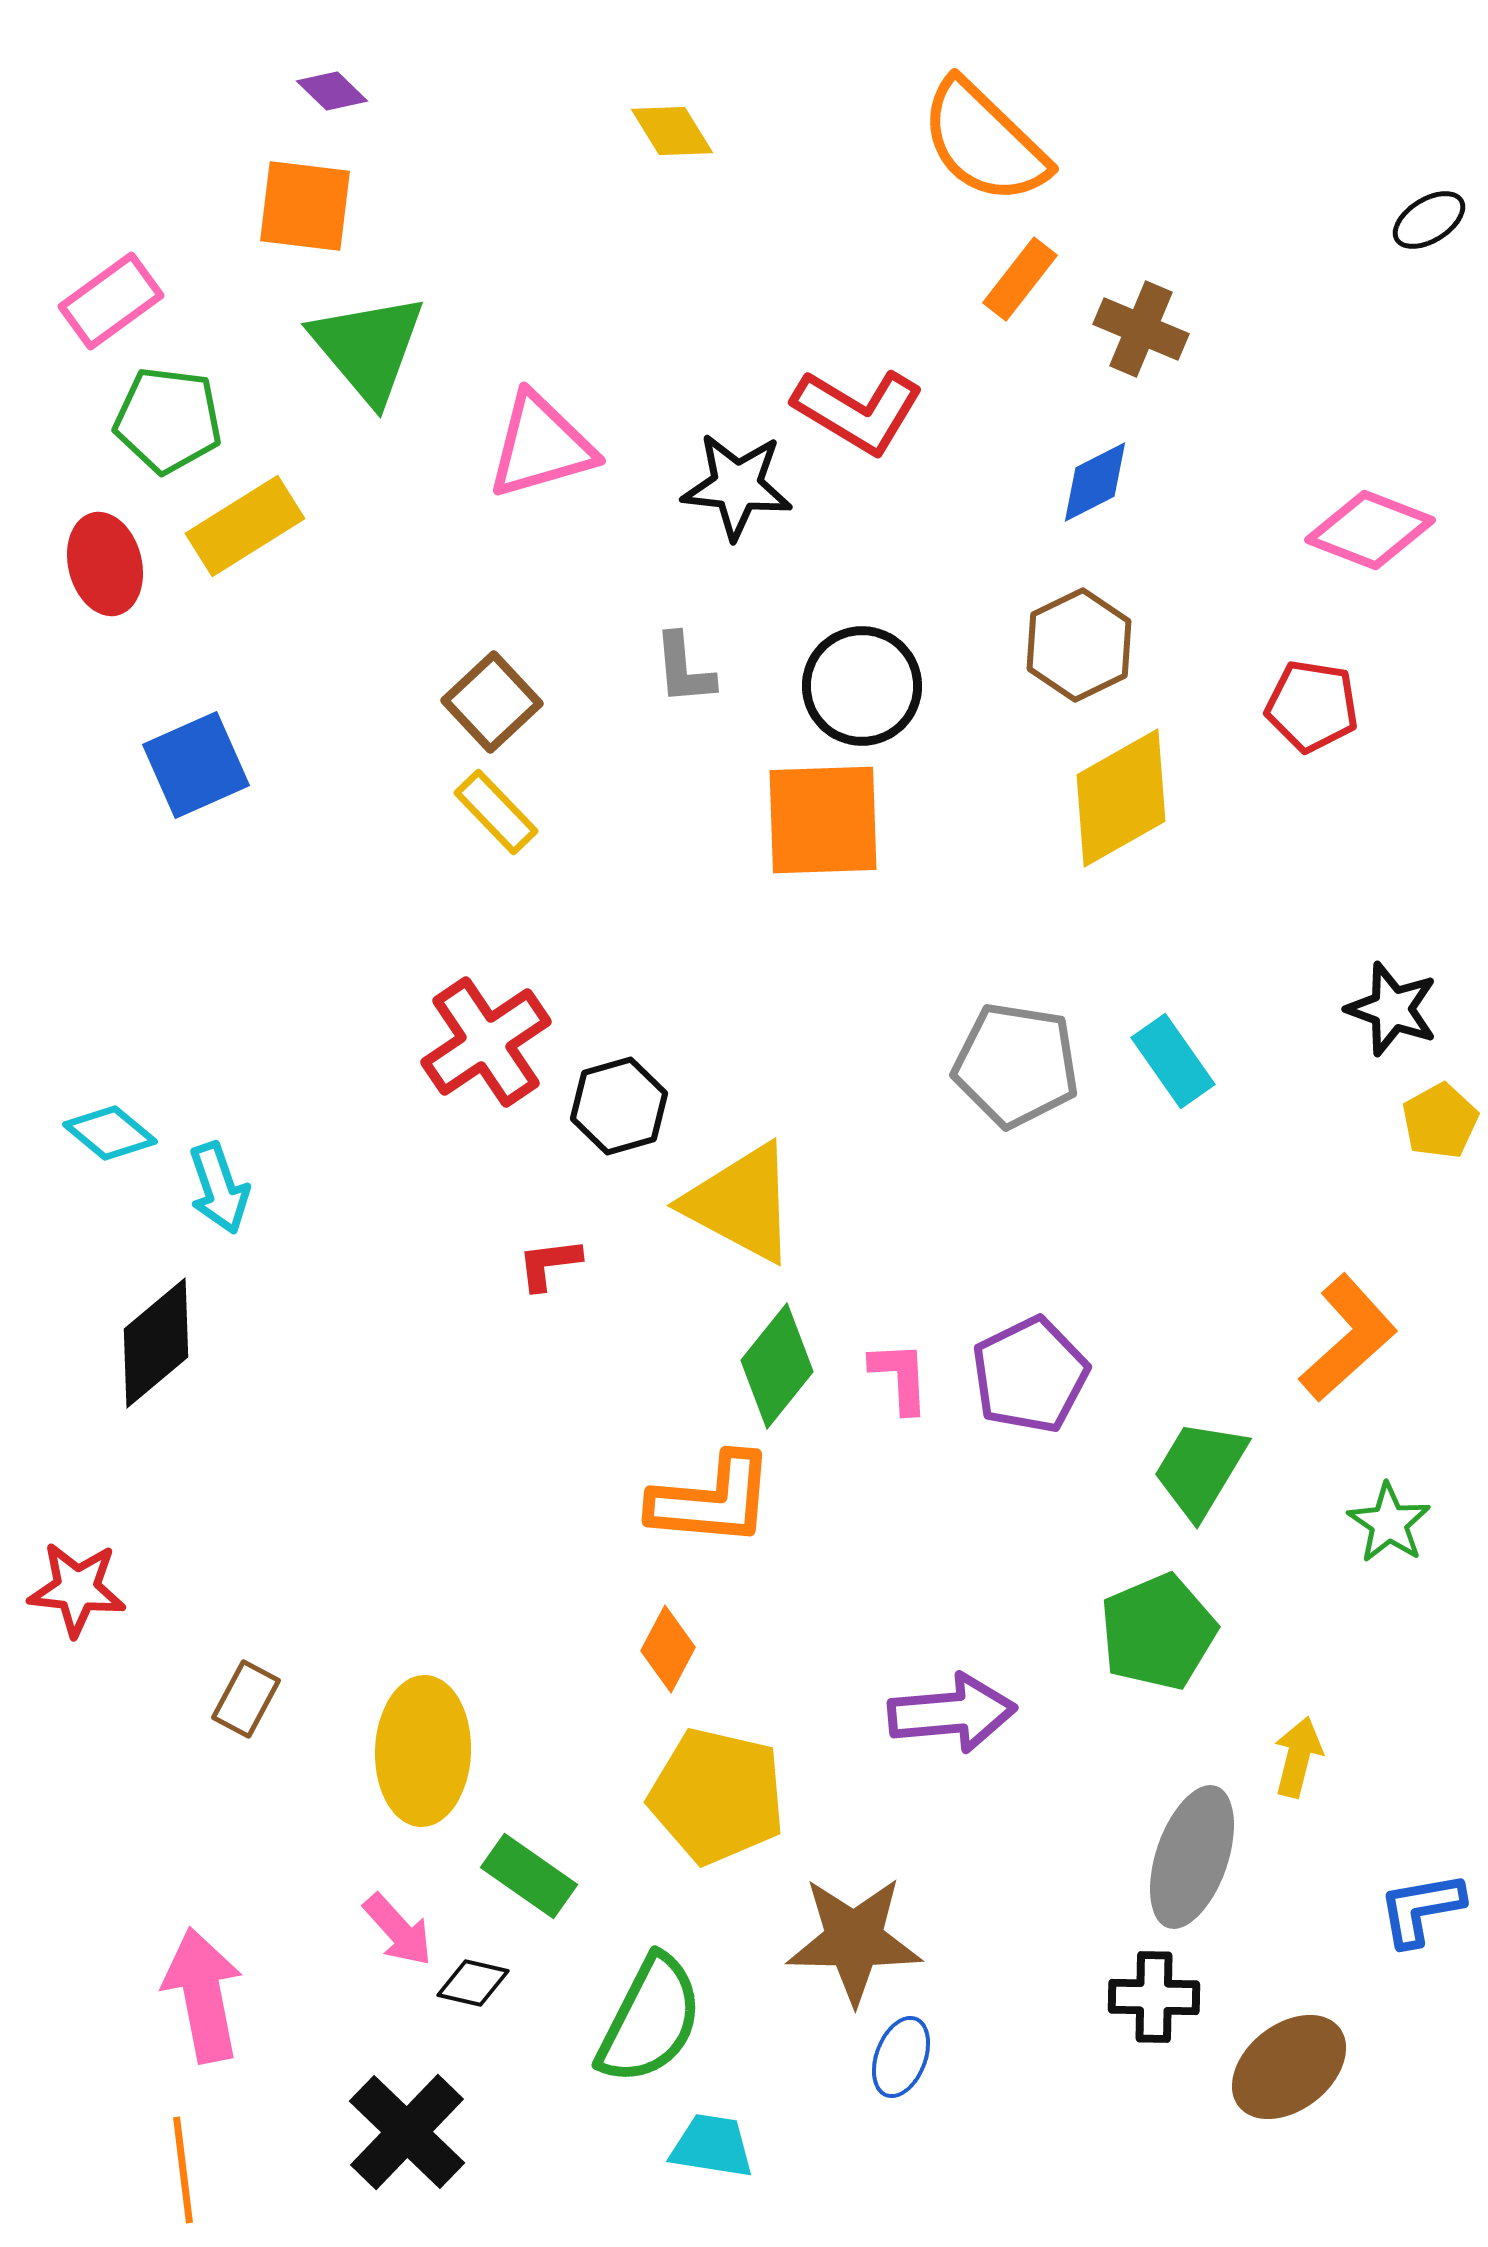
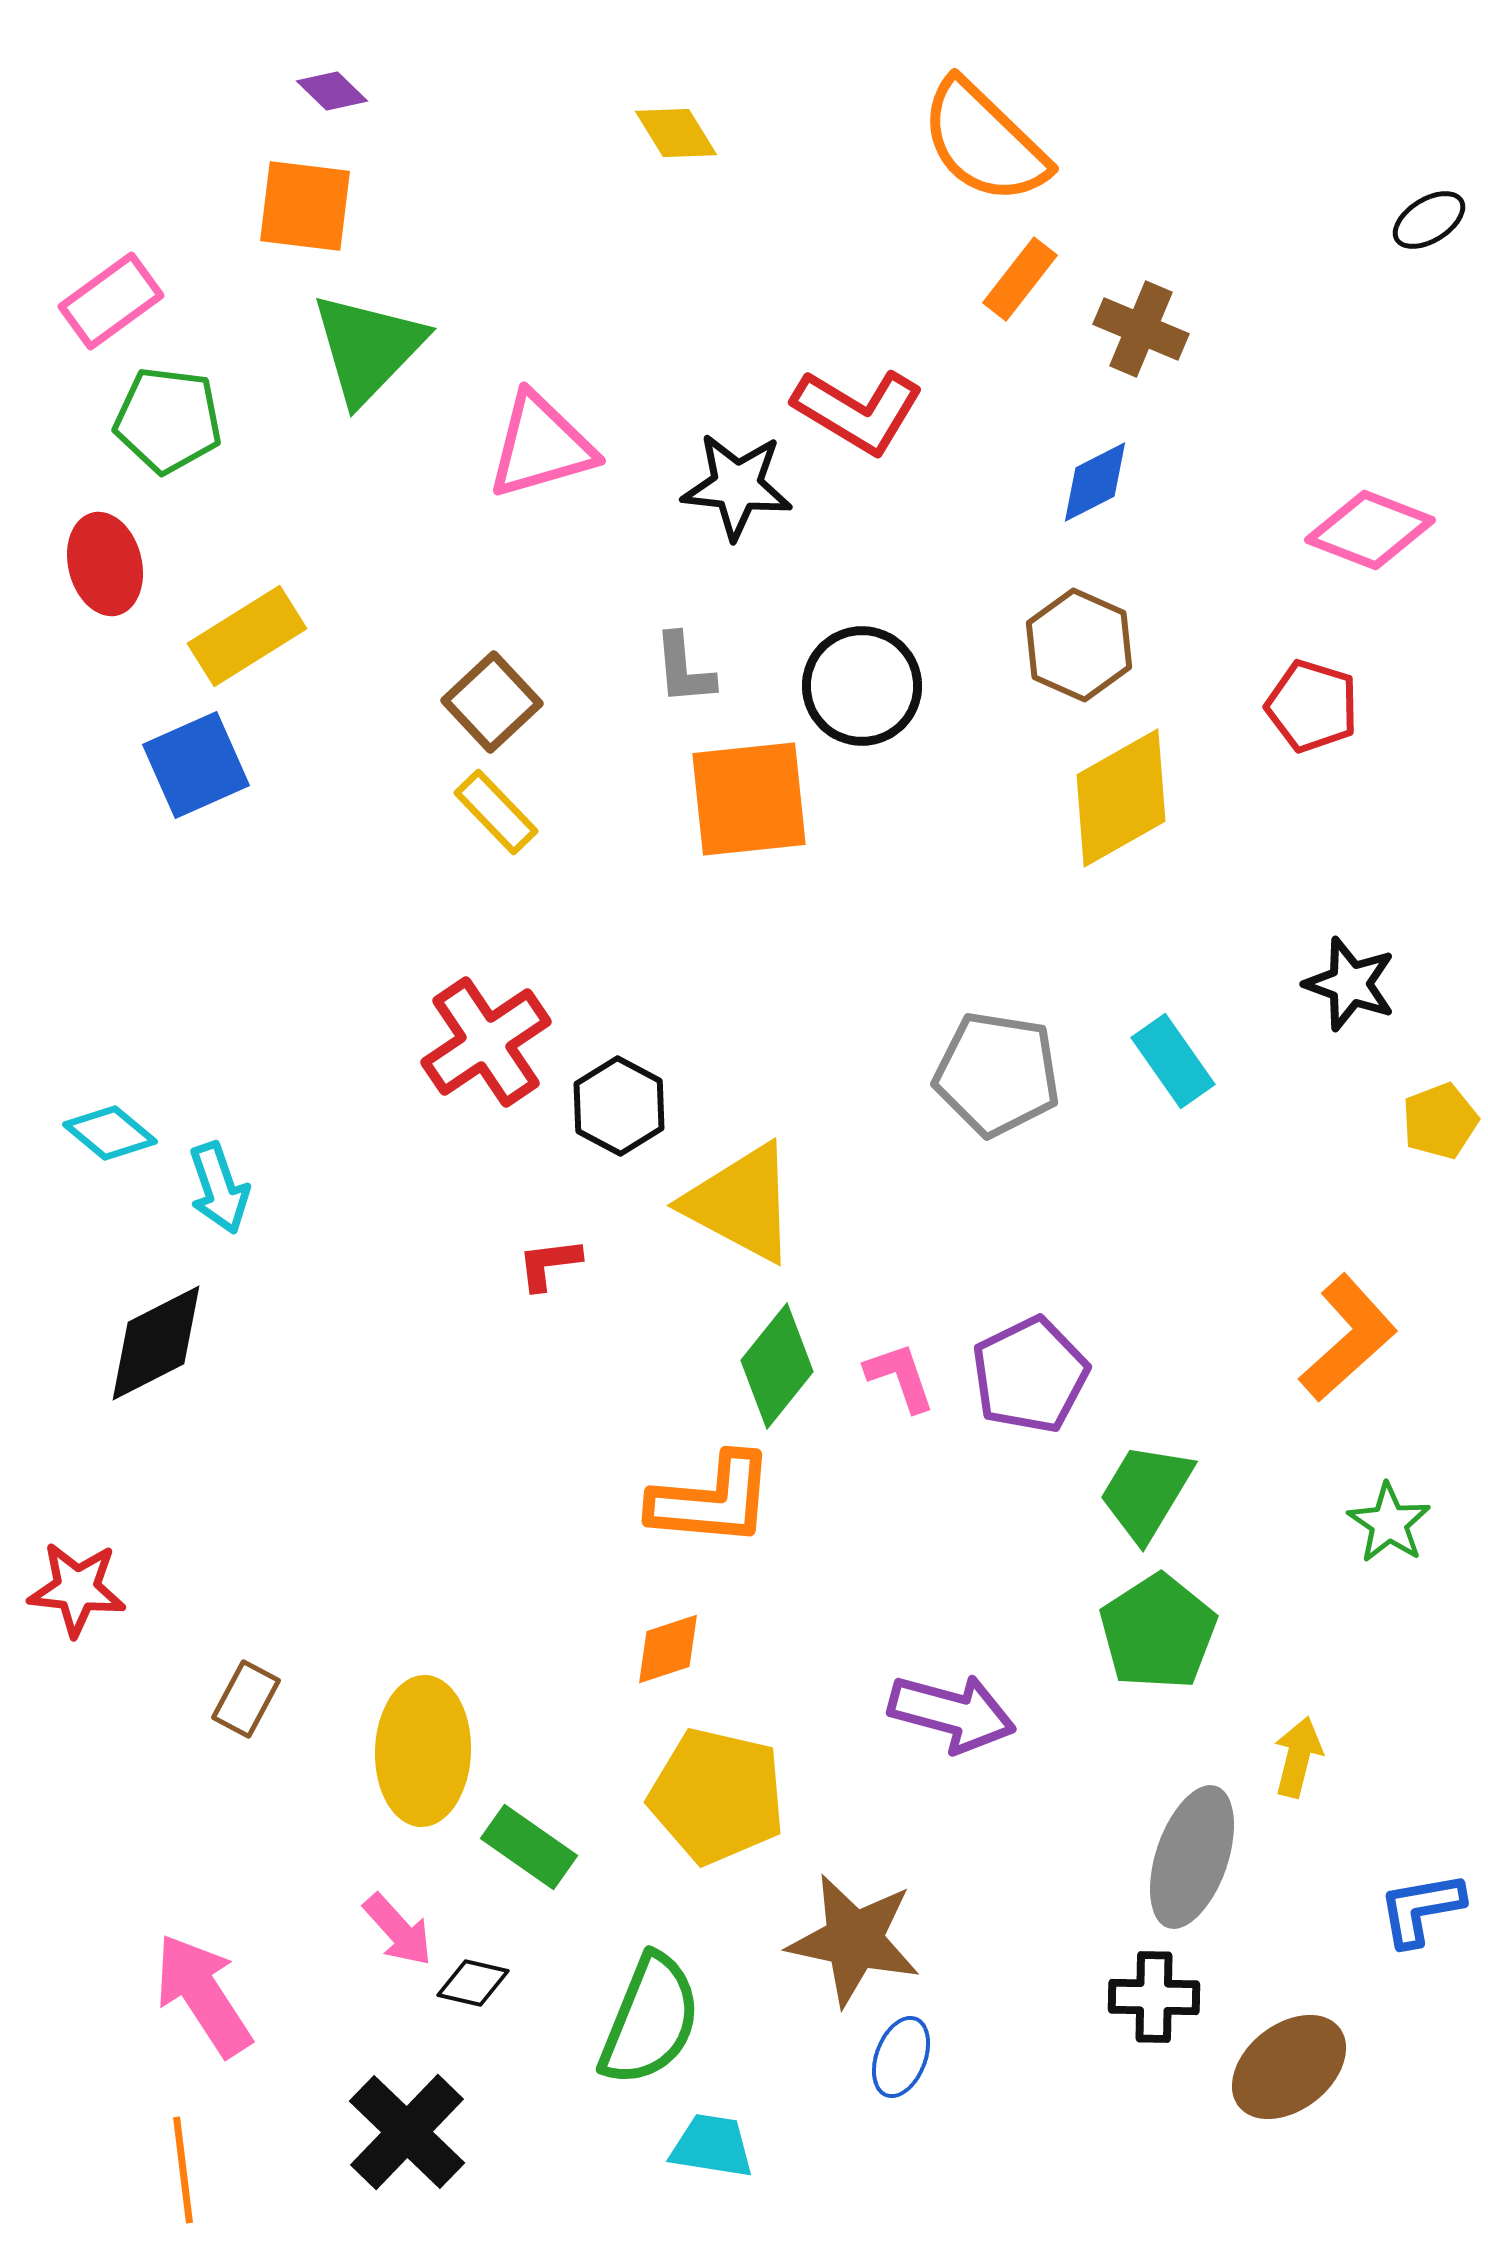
yellow diamond at (672, 131): moved 4 px right, 2 px down
green triangle at (368, 348): rotated 24 degrees clockwise
yellow rectangle at (245, 526): moved 2 px right, 110 px down
brown hexagon at (1079, 645): rotated 10 degrees counterclockwise
red pentagon at (1312, 706): rotated 8 degrees clockwise
orange square at (823, 820): moved 74 px left, 21 px up; rotated 4 degrees counterclockwise
black star at (1392, 1009): moved 42 px left, 25 px up
gray pentagon at (1016, 1065): moved 19 px left, 9 px down
black hexagon at (619, 1106): rotated 16 degrees counterclockwise
yellow pentagon at (1440, 1121): rotated 8 degrees clockwise
black diamond at (156, 1343): rotated 13 degrees clockwise
pink L-shape at (900, 1377): rotated 16 degrees counterclockwise
green trapezoid at (1200, 1469): moved 54 px left, 23 px down
green pentagon at (1158, 1632): rotated 10 degrees counterclockwise
orange diamond at (668, 1649): rotated 44 degrees clockwise
purple arrow at (952, 1713): rotated 20 degrees clockwise
green rectangle at (529, 1876): moved 29 px up
brown star at (854, 1940): rotated 11 degrees clockwise
pink arrow at (203, 1995): rotated 22 degrees counterclockwise
green semicircle at (650, 2020): rotated 5 degrees counterclockwise
